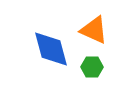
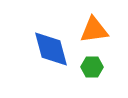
orange triangle: rotated 32 degrees counterclockwise
